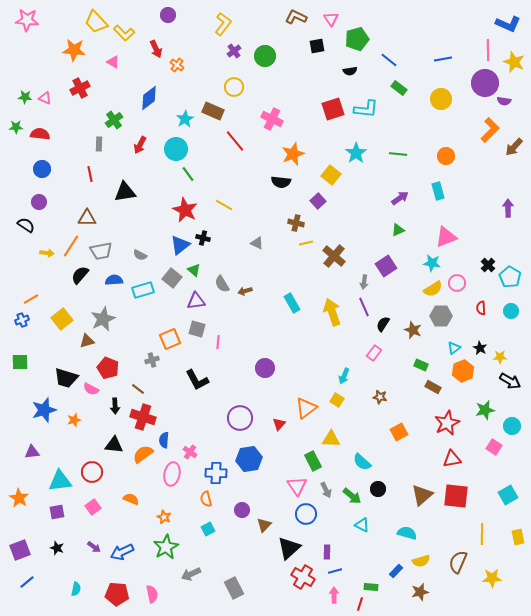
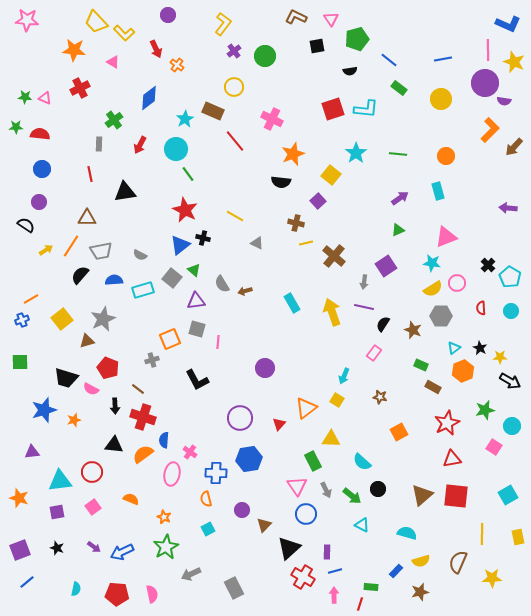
yellow line at (224, 205): moved 11 px right, 11 px down
purple arrow at (508, 208): rotated 84 degrees counterclockwise
yellow arrow at (47, 253): moved 1 px left, 3 px up; rotated 40 degrees counterclockwise
purple line at (364, 307): rotated 54 degrees counterclockwise
orange star at (19, 498): rotated 12 degrees counterclockwise
